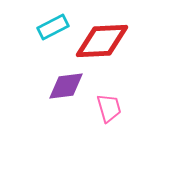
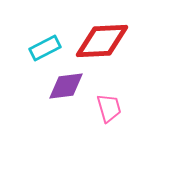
cyan rectangle: moved 8 px left, 21 px down
